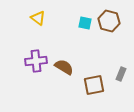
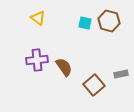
purple cross: moved 1 px right, 1 px up
brown semicircle: rotated 24 degrees clockwise
gray rectangle: rotated 56 degrees clockwise
brown square: rotated 30 degrees counterclockwise
